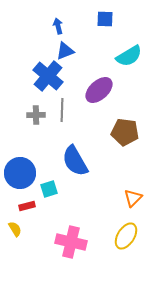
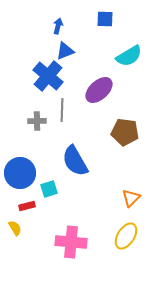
blue arrow: rotated 28 degrees clockwise
gray cross: moved 1 px right, 6 px down
orange triangle: moved 2 px left
yellow semicircle: moved 1 px up
pink cross: rotated 8 degrees counterclockwise
